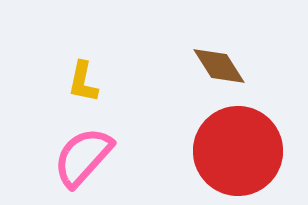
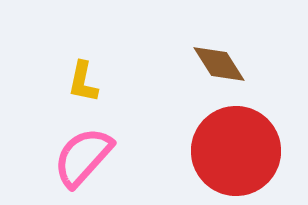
brown diamond: moved 2 px up
red circle: moved 2 px left
